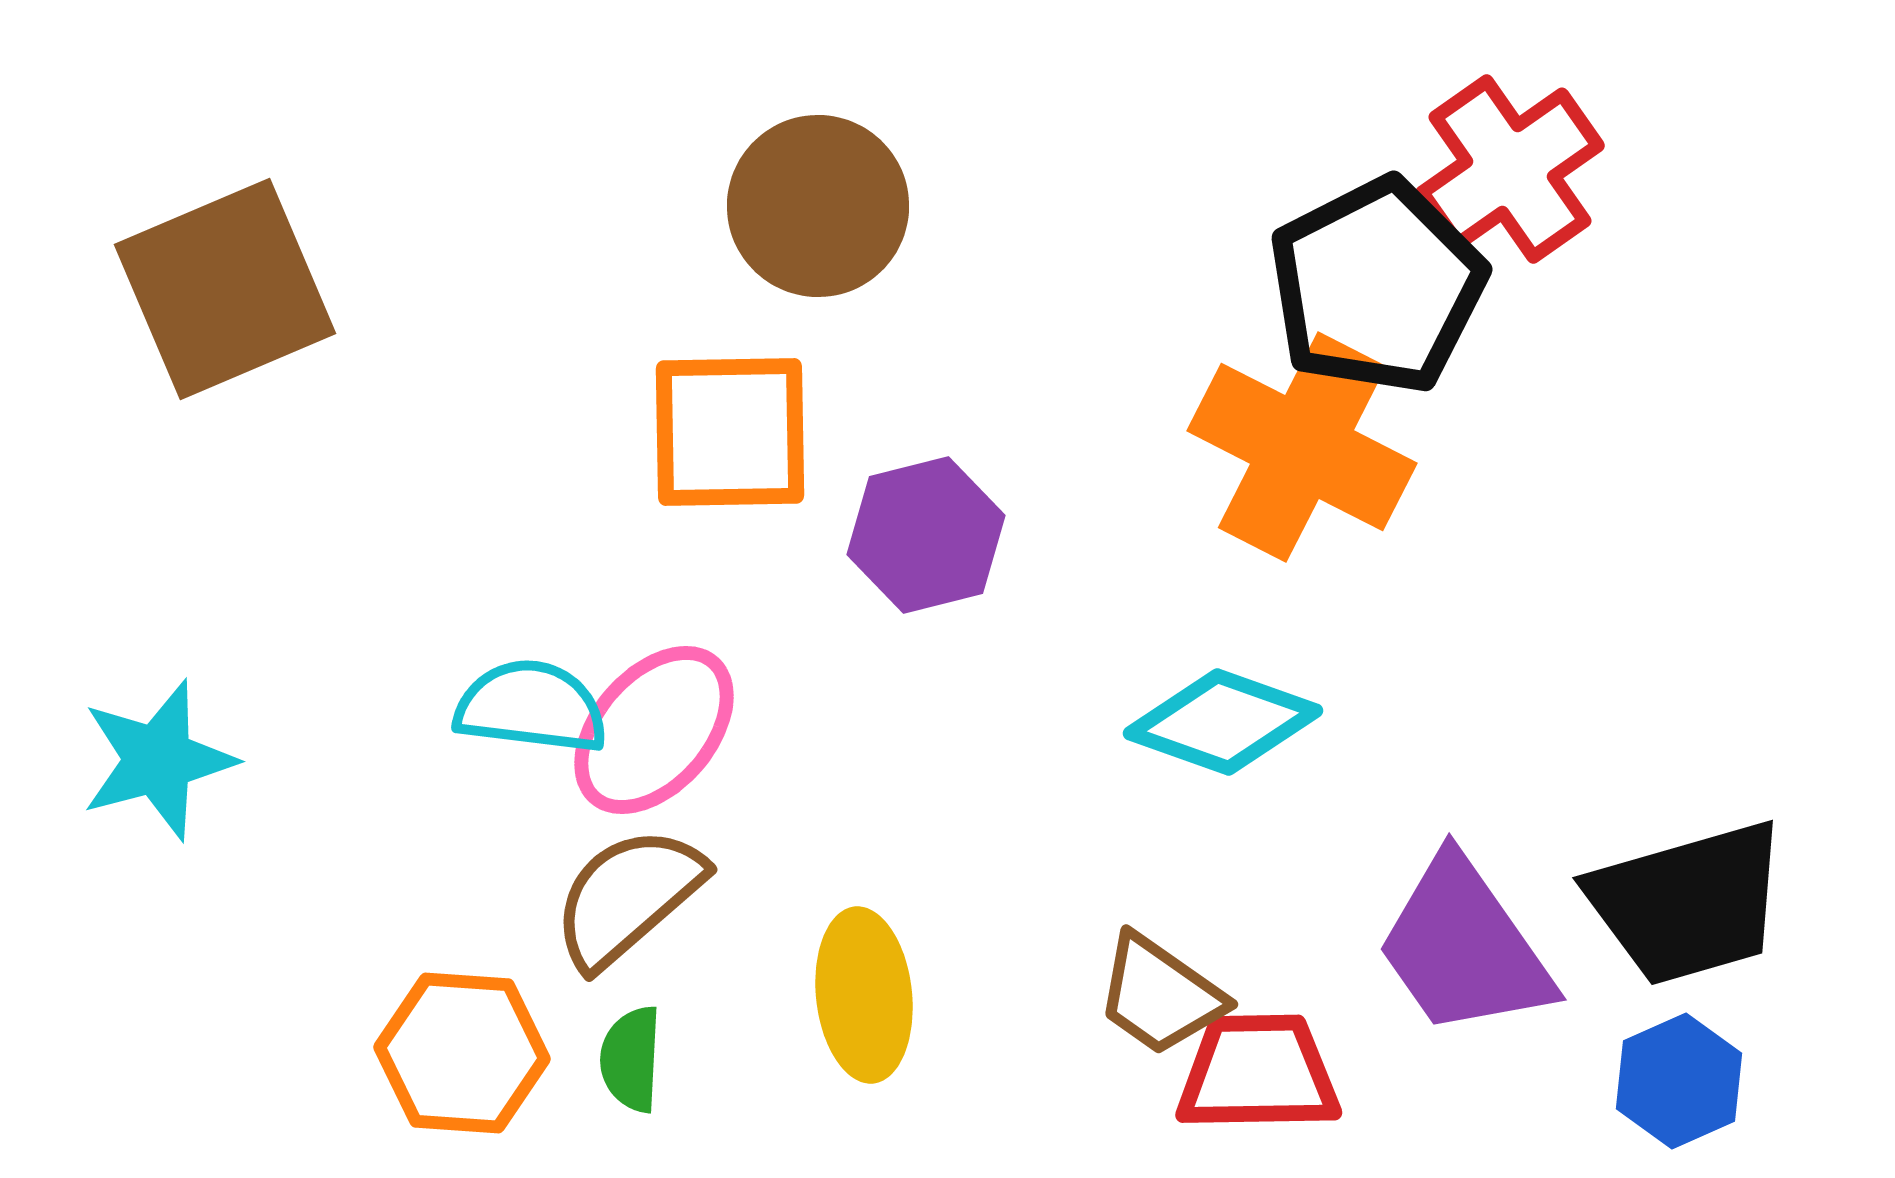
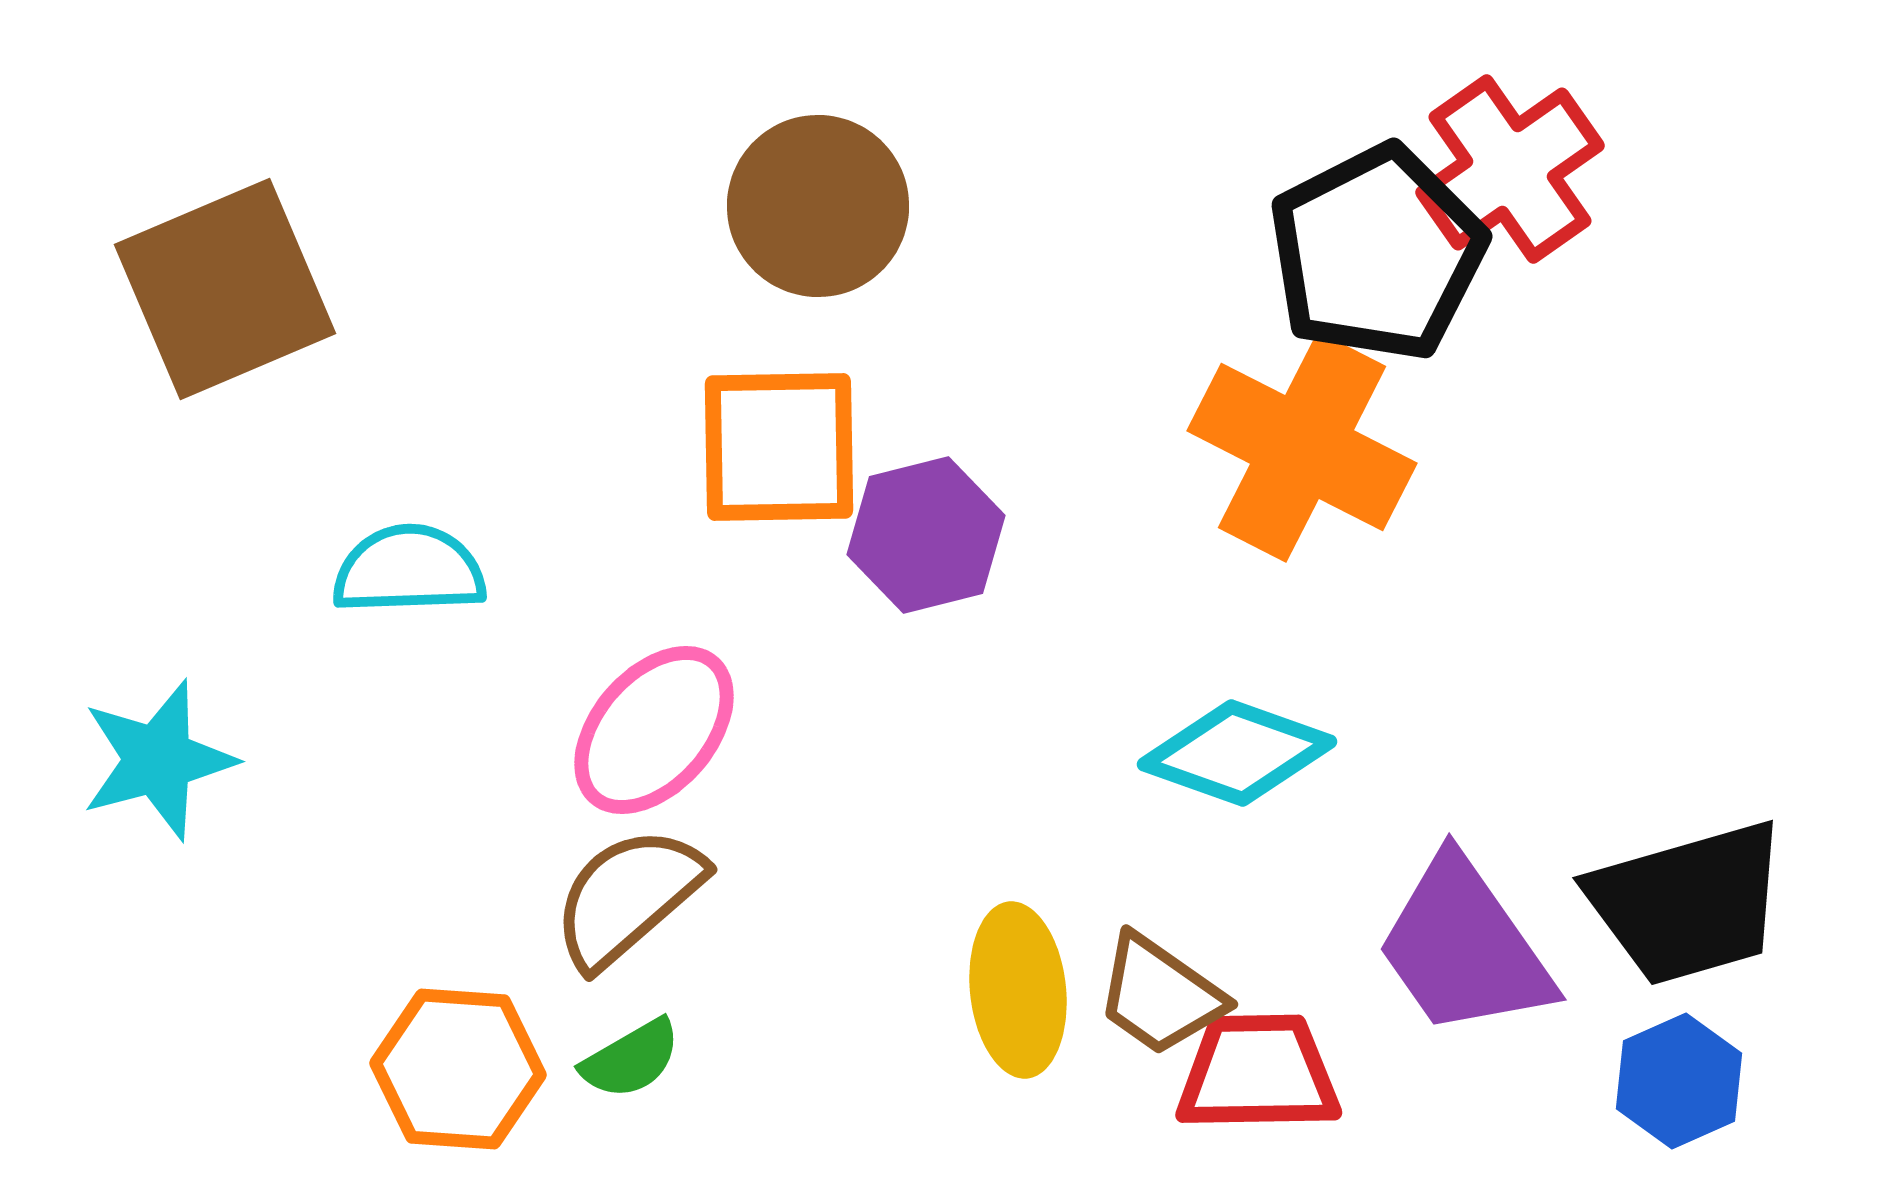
black pentagon: moved 33 px up
orange square: moved 49 px right, 15 px down
cyan semicircle: moved 122 px left, 137 px up; rotated 9 degrees counterclockwise
cyan diamond: moved 14 px right, 31 px down
yellow ellipse: moved 154 px right, 5 px up
orange hexagon: moved 4 px left, 16 px down
green semicircle: rotated 123 degrees counterclockwise
